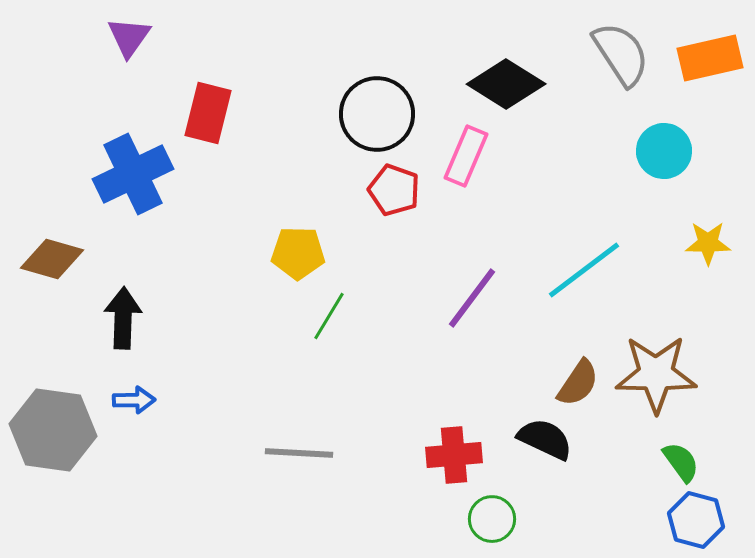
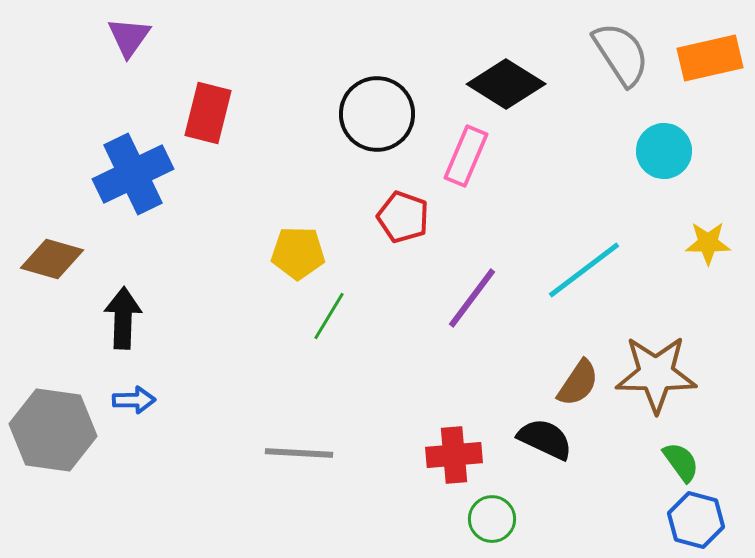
red pentagon: moved 9 px right, 27 px down
